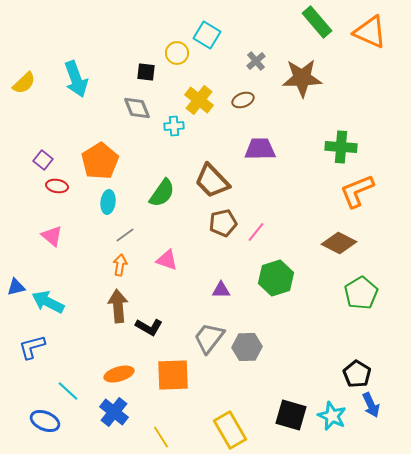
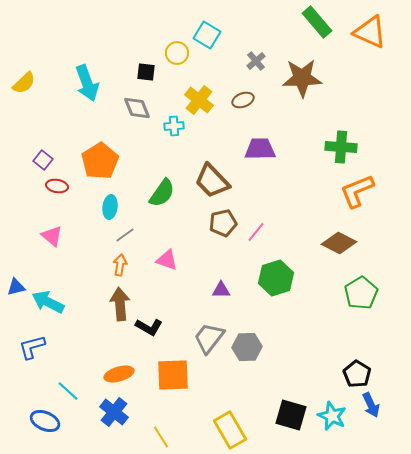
cyan arrow at (76, 79): moved 11 px right, 4 px down
cyan ellipse at (108, 202): moved 2 px right, 5 px down
brown arrow at (118, 306): moved 2 px right, 2 px up
